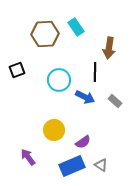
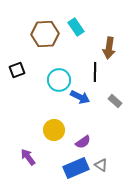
blue arrow: moved 5 px left
blue rectangle: moved 4 px right, 2 px down
